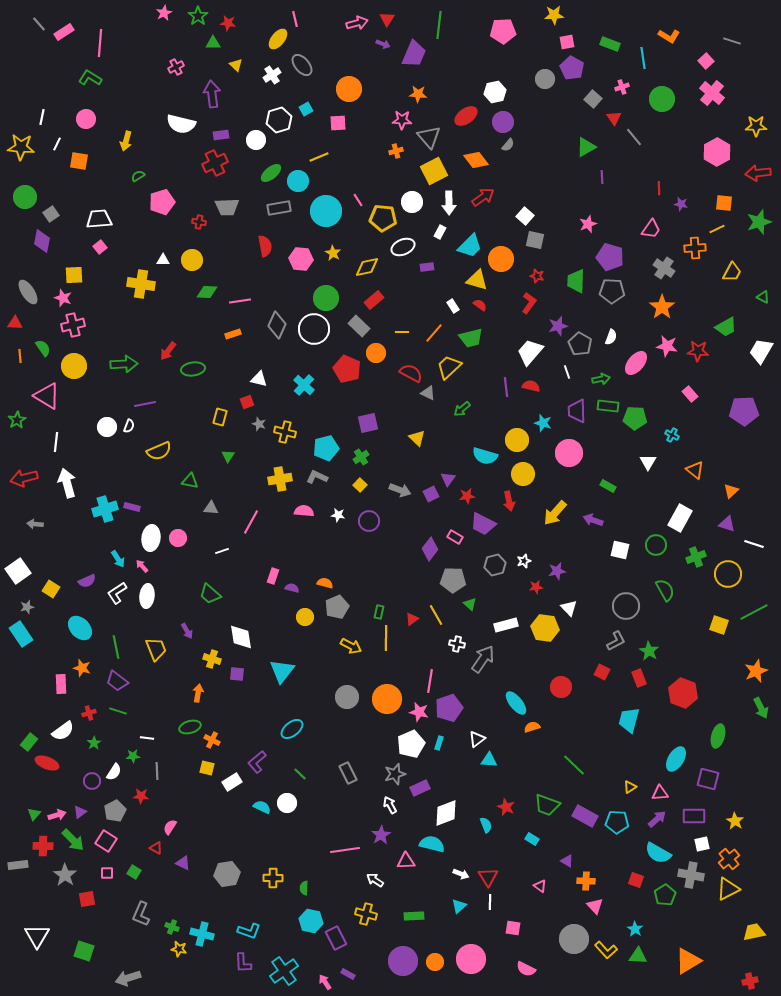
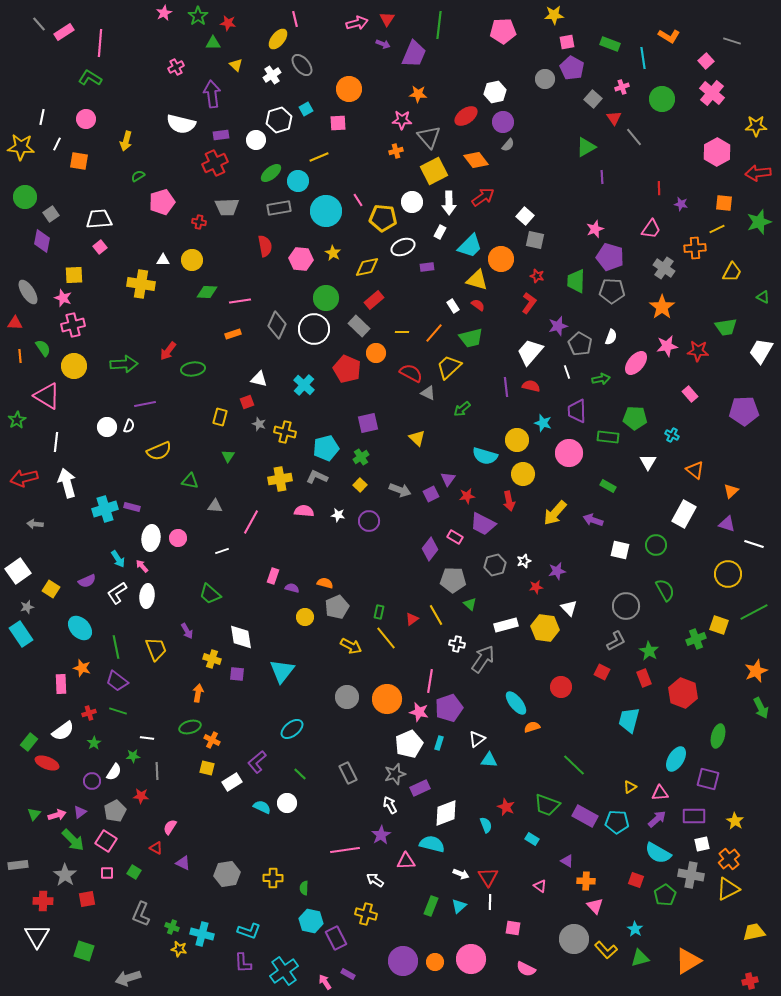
pink star at (588, 224): moved 7 px right, 5 px down
red semicircle at (480, 305): moved 2 px left
green trapezoid at (726, 327): rotated 20 degrees clockwise
pink star at (667, 346): rotated 20 degrees counterclockwise
green rectangle at (608, 406): moved 31 px down
gray triangle at (211, 508): moved 4 px right, 2 px up
white rectangle at (680, 518): moved 4 px right, 4 px up
green cross at (696, 557): moved 82 px down
yellow line at (386, 638): rotated 40 degrees counterclockwise
red rectangle at (639, 678): moved 5 px right
white pentagon at (411, 744): moved 2 px left
red cross at (43, 846): moved 55 px down
green rectangle at (414, 916): moved 17 px right, 10 px up; rotated 66 degrees counterclockwise
green triangle at (638, 956): moved 2 px right, 2 px down; rotated 18 degrees counterclockwise
